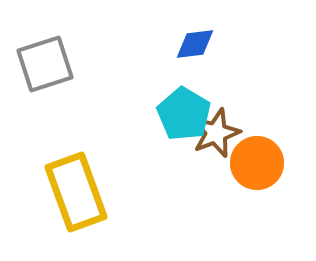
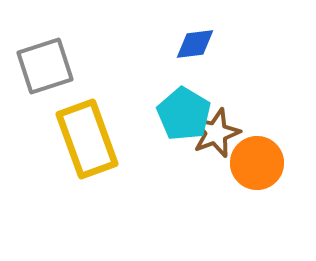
gray square: moved 2 px down
yellow rectangle: moved 11 px right, 53 px up
